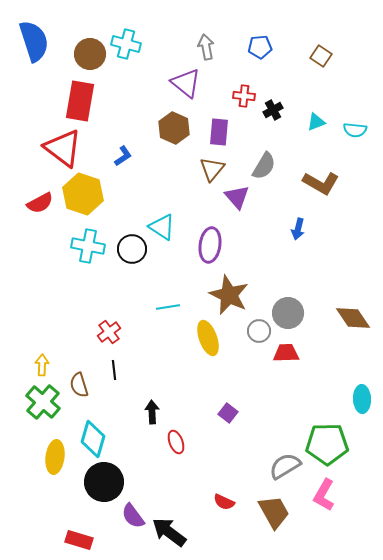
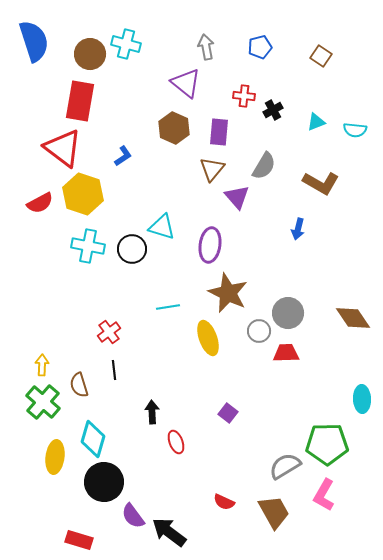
blue pentagon at (260, 47): rotated 10 degrees counterclockwise
cyan triangle at (162, 227): rotated 16 degrees counterclockwise
brown star at (229, 295): moved 1 px left, 2 px up
